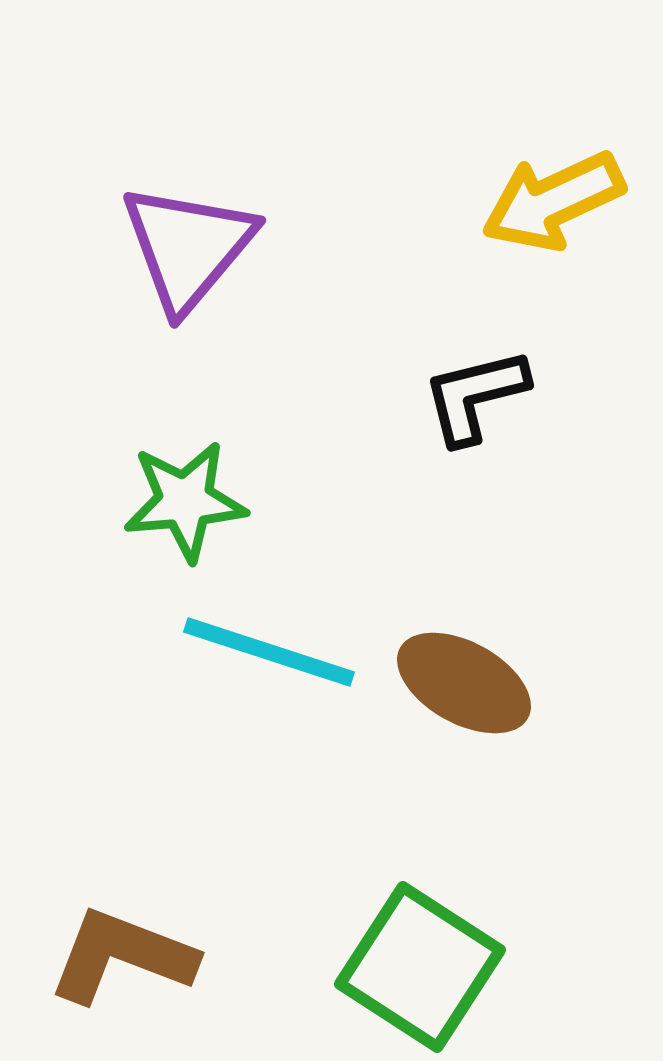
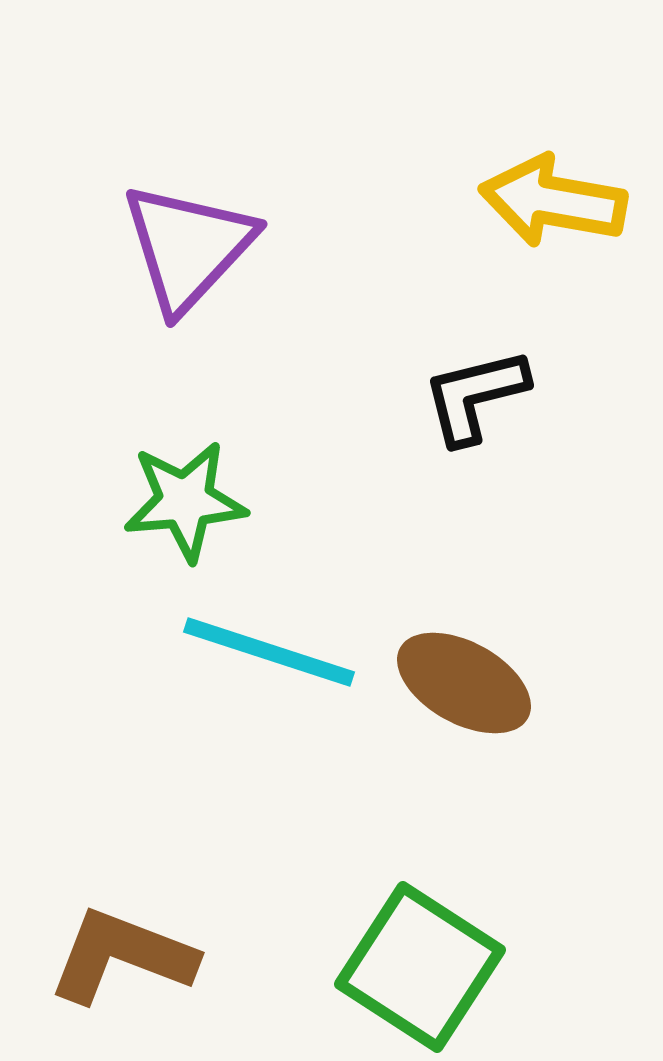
yellow arrow: rotated 35 degrees clockwise
purple triangle: rotated 3 degrees clockwise
